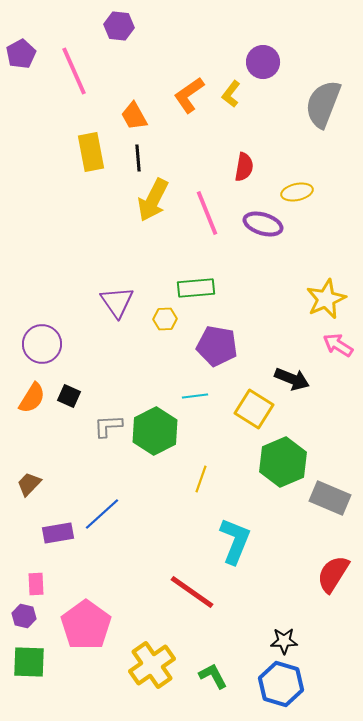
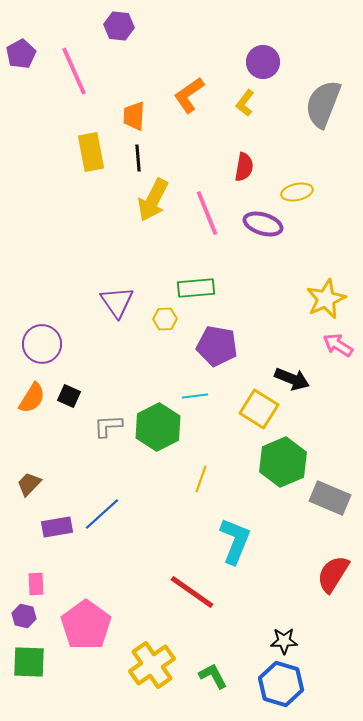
yellow L-shape at (231, 94): moved 14 px right, 9 px down
orange trapezoid at (134, 116): rotated 32 degrees clockwise
yellow square at (254, 409): moved 5 px right
green hexagon at (155, 431): moved 3 px right, 4 px up
purple rectangle at (58, 533): moved 1 px left, 6 px up
